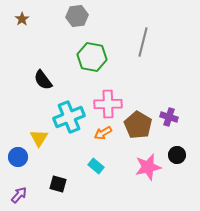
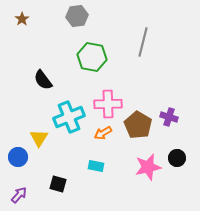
black circle: moved 3 px down
cyan rectangle: rotated 28 degrees counterclockwise
